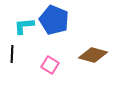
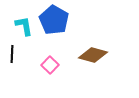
blue pentagon: rotated 8 degrees clockwise
cyan L-shape: rotated 85 degrees clockwise
pink square: rotated 12 degrees clockwise
